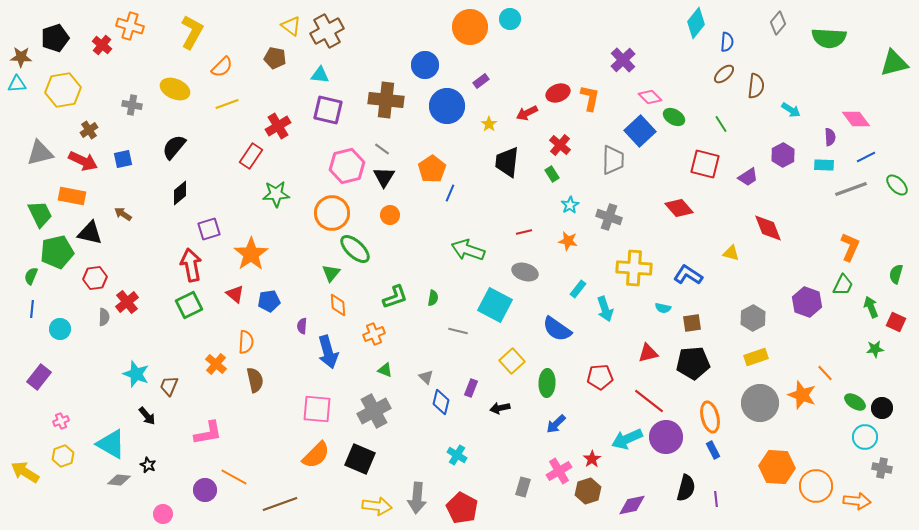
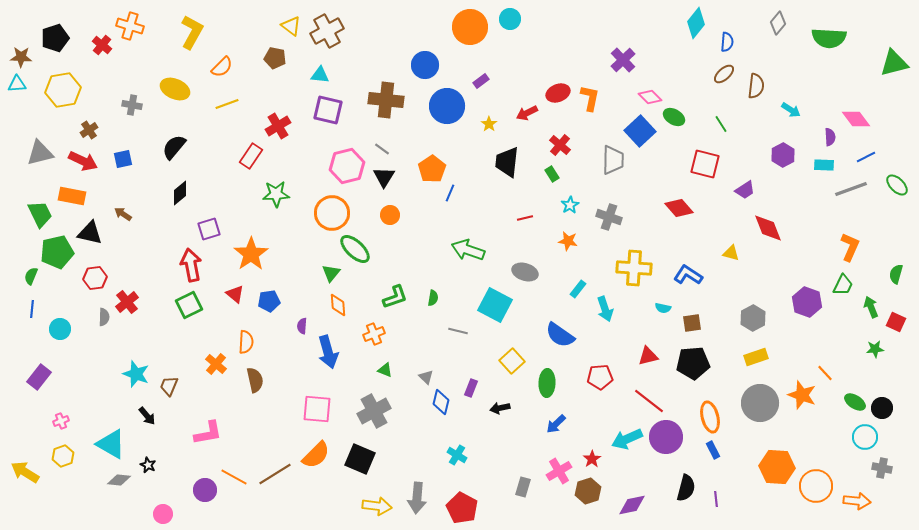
purple trapezoid at (748, 177): moved 3 px left, 13 px down
red line at (524, 232): moved 1 px right, 14 px up
blue semicircle at (557, 329): moved 3 px right, 6 px down
red triangle at (648, 353): moved 3 px down
brown line at (280, 504): moved 5 px left, 30 px up; rotated 12 degrees counterclockwise
